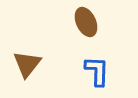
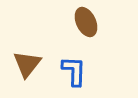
blue L-shape: moved 23 px left
